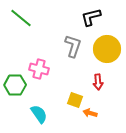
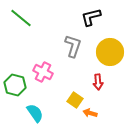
yellow circle: moved 3 px right, 3 px down
pink cross: moved 4 px right, 3 px down; rotated 12 degrees clockwise
green hexagon: rotated 15 degrees clockwise
yellow square: rotated 14 degrees clockwise
cyan semicircle: moved 4 px left, 1 px up
